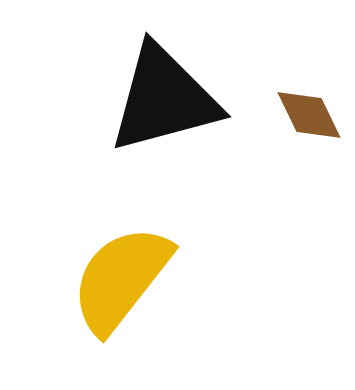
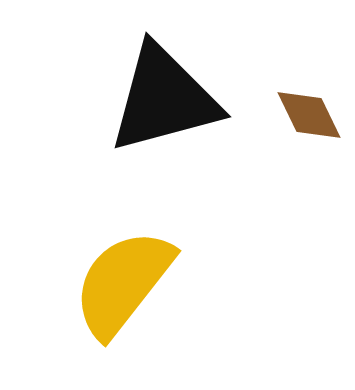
yellow semicircle: moved 2 px right, 4 px down
